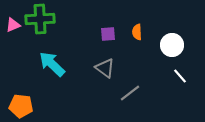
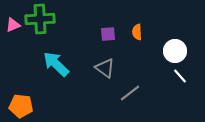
white circle: moved 3 px right, 6 px down
cyan arrow: moved 4 px right
